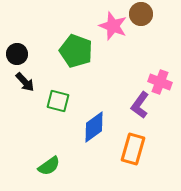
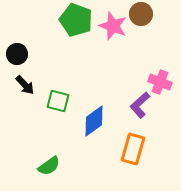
green pentagon: moved 31 px up
black arrow: moved 3 px down
purple L-shape: rotated 12 degrees clockwise
blue diamond: moved 6 px up
